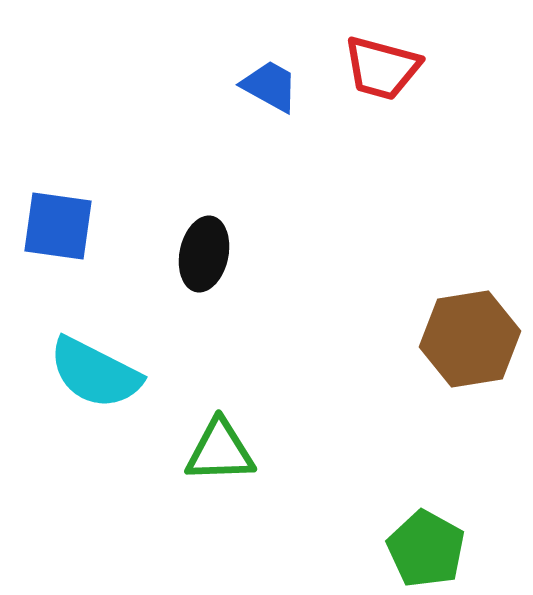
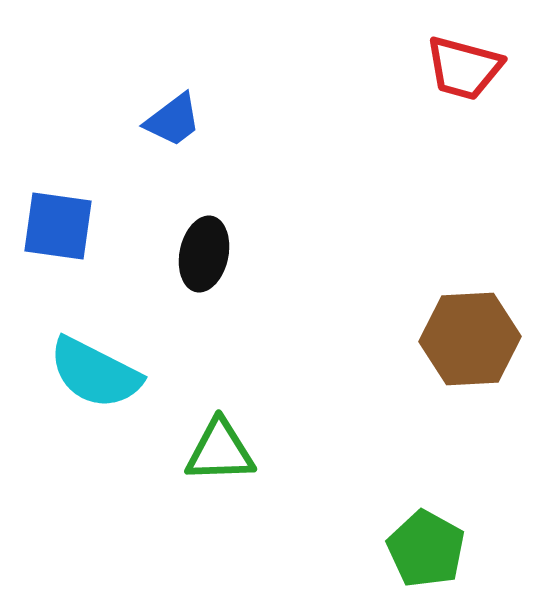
red trapezoid: moved 82 px right
blue trapezoid: moved 97 px left, 34 px down; rotated 114 degrees clockwise
brown hexagon: rotated 6 degrees clockwise
